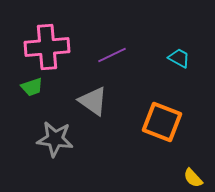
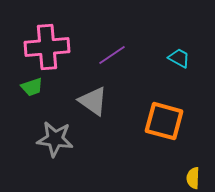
purple line: rotated 8 degrees counterclockwise
orange square: moved 2 px right, 1 px up; rotated 6 degrees counterclockwise
yellow semicircle: rotated 45 degrees clockwise
